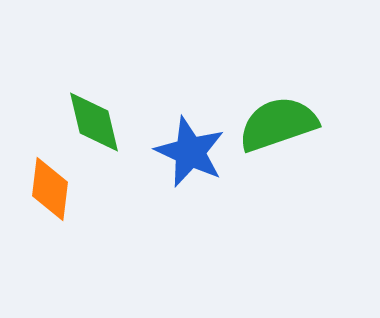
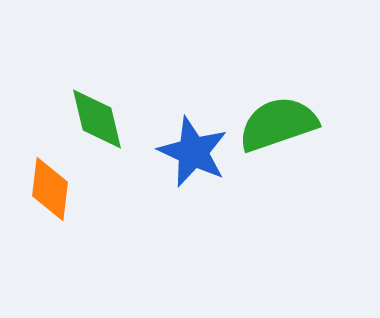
green diamond: moved 3 px right, 3 px up
blue star: moved 3 px right
